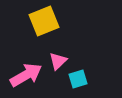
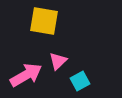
yellow square: rotated 32 degrees clockwise
cyan square: moved 2 px right, 2 px down; rotated 12 degrees counterclockwise
